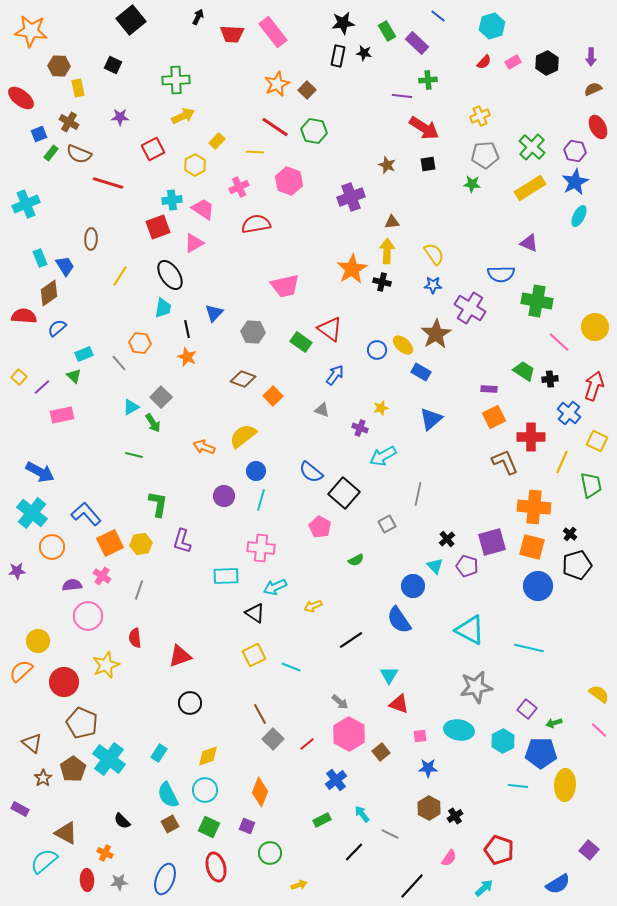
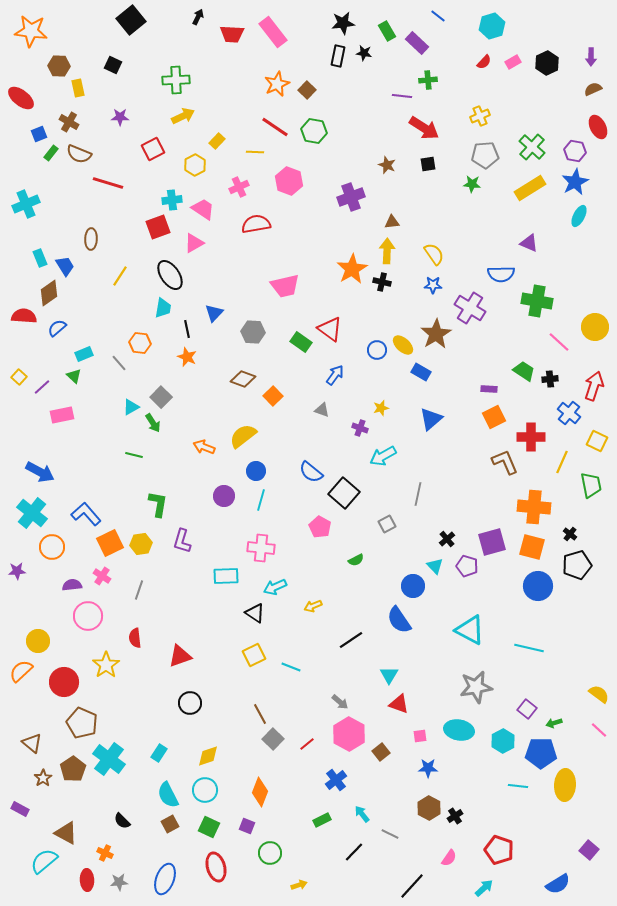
yellow star at (106, 665): rotated 12 degrees counterclockwise
